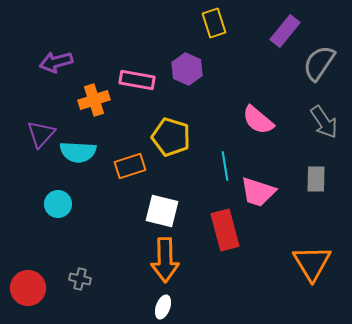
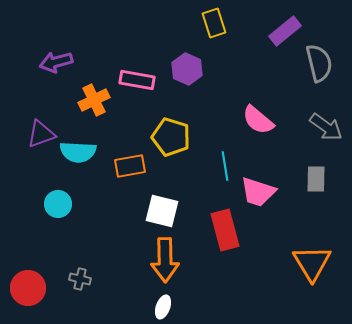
purple rectangle: rotated 12 degrees clockwise
gray semicircle: rotated 132 degrees clockwise
orange cross: rotated 8 degrees counterclockwise
gray arrow: moved 2 px right, 5 px down; rotated 20 degrees counterclockwise
purple triangle: rotated 28 degrees clockwise
orange rectangle: rotated 8 degrees clockwise
